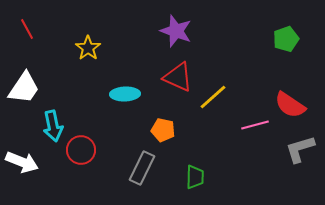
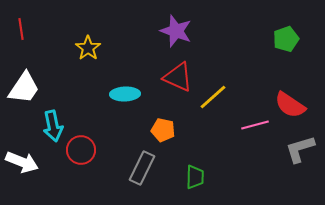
red line: moved 6 px left; rotated 20 degrees clockwise
